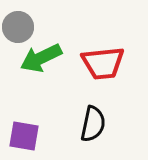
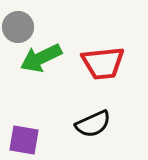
black semicircle: rotated 54 degrees clockwise
purple square: moved 4 px down
